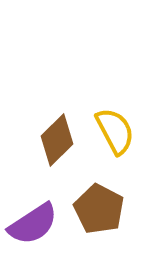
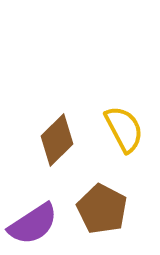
yellow semicircle: moved 9 px right, 2 px up
brown pentagon: moved 3 px right
